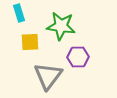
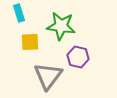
purple hexagon: rotated 15 degrees clockwise
